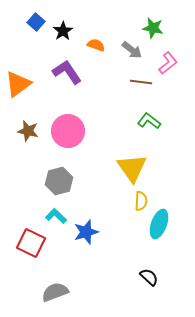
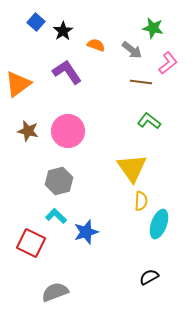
black semicircle: rotated 72 degrees counterclockwise
